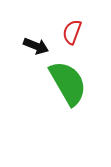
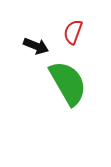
red semicircle: moved 1 px right
